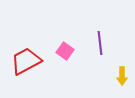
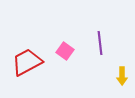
red trapezoid: moved 1 px right, 1 px down
